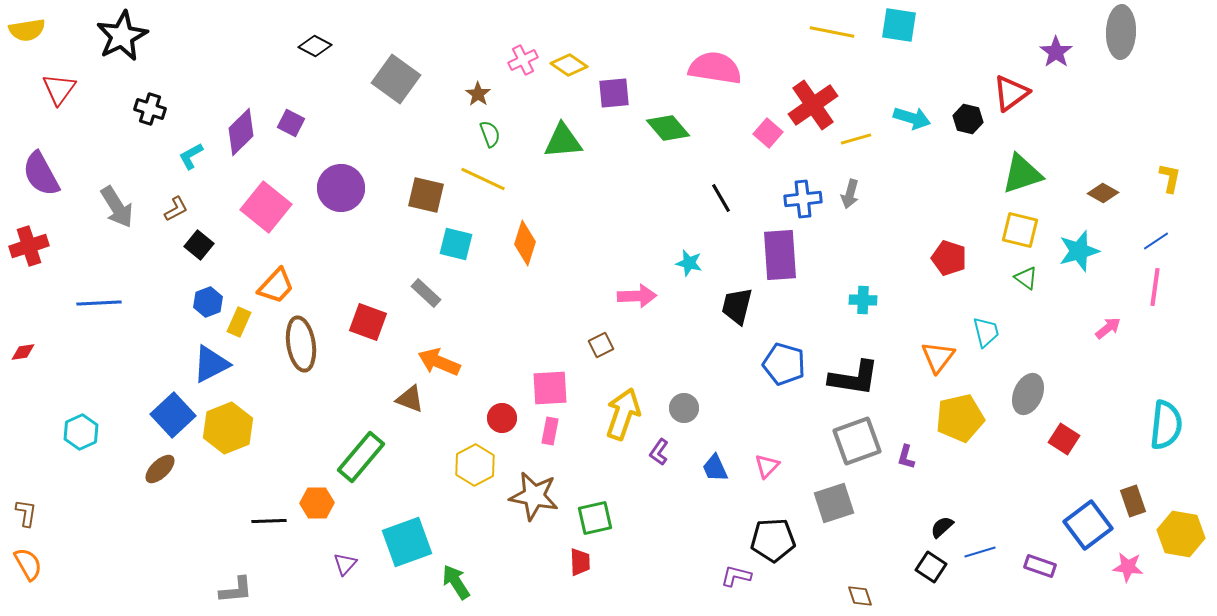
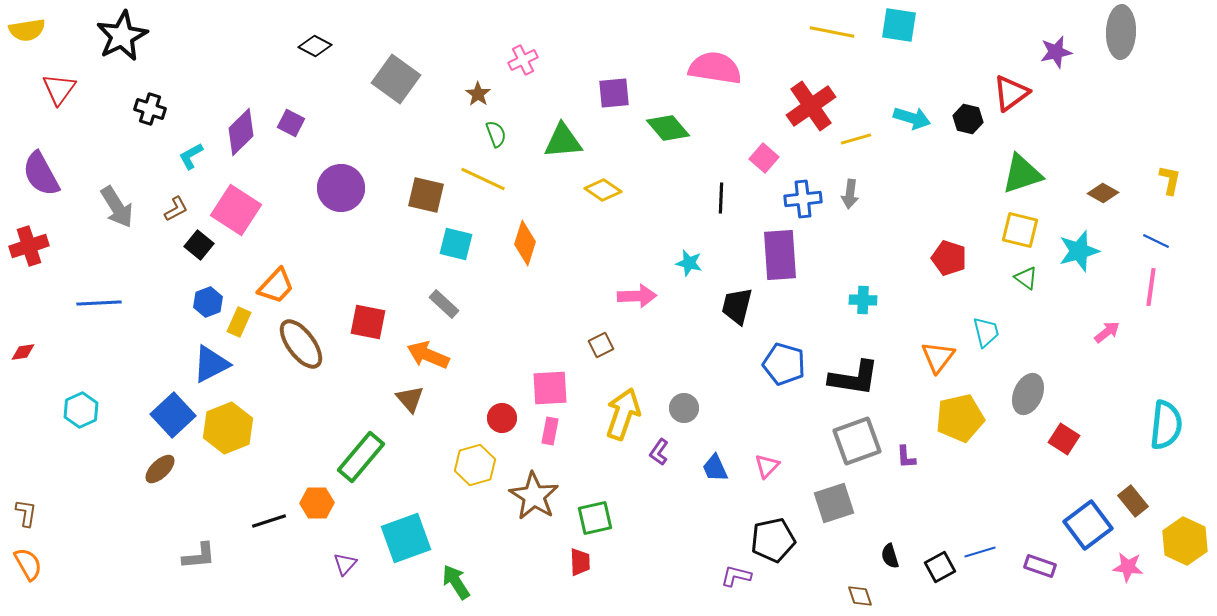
purple star at (1056, 52): rotated 24 degrees clockwise
yellow diamond at (569, 65): moved 34 px right, 125 px down
red cross at (813, 105): moved 2 px left, 1 px down
pink square at (768, 133): moved 4 px left, 25 px down
green semicircle at (490, 134): moved 6 px right
yellow L-shape at (1170, 178): moved 2 px down
gray arrow at (850, 194): rotated 8 degrees counterclockwise
black line at (721, 198): rotated 32 degrees clockwise
pink square at (266, 207): moved 30 px left, 3 px down; rotated 6 degrees counterclockwise
blue line at (1156, 241): rotated 60 degrees clockwise
pink line at (1155, 287): moved 4 px left
gray rectangle at (426, 293): moved 18 px right, 11 px down
red square at (368, 322): rotated 9 degrees counterclockwise
pink arrow at (1108, 328): moved 1 px left, 4 px down
brown ellipse at (301, 344): rotated 28 degrees counterclockwise
orange arrow at (439, 362): moved 11 px left, 7 px up
brown triangle at (410, 399): rotated 28 degrees clockwise
cyan hexagon at (81, 432): moved 22 px up
purple L-shape at (906, 457): rotated 20 degrees counterclockwise
yellow hexagon at (475, 465): rotated 12 degrees clockwise
brown star at (534, 496): rotated 21 degrees clockwise
brown rectangle at (1133, 501): rotated 20 degrees counterclockwise
black line at (269, 521): rotated 16 degrees counterclockwise
black semicircle at (942, 527): moved 52 px left, 29 px down; rotated 65 degrees counterclockwise
yellow hexagon at (1181, 534): moved 4 px right, 7 px down; rotated 15 degrees clockwise
black pentagon at (773, 540): rotated 9 degrees counterclockwise
cyan square at (407, 542): moved 1 px left, 4 px up
black square at (931, 567): moved 9 px right; rotated 28 degrees clockwise
gray L-shape at (236, 590): moved 37 px left, 34 px up
